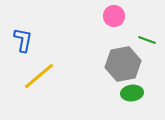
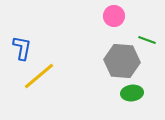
blue L-shape: moved 1 px left, 8 px down
gray hexagon: moved 1 px left, 3 px up; rotated 16 degrees clockwise
